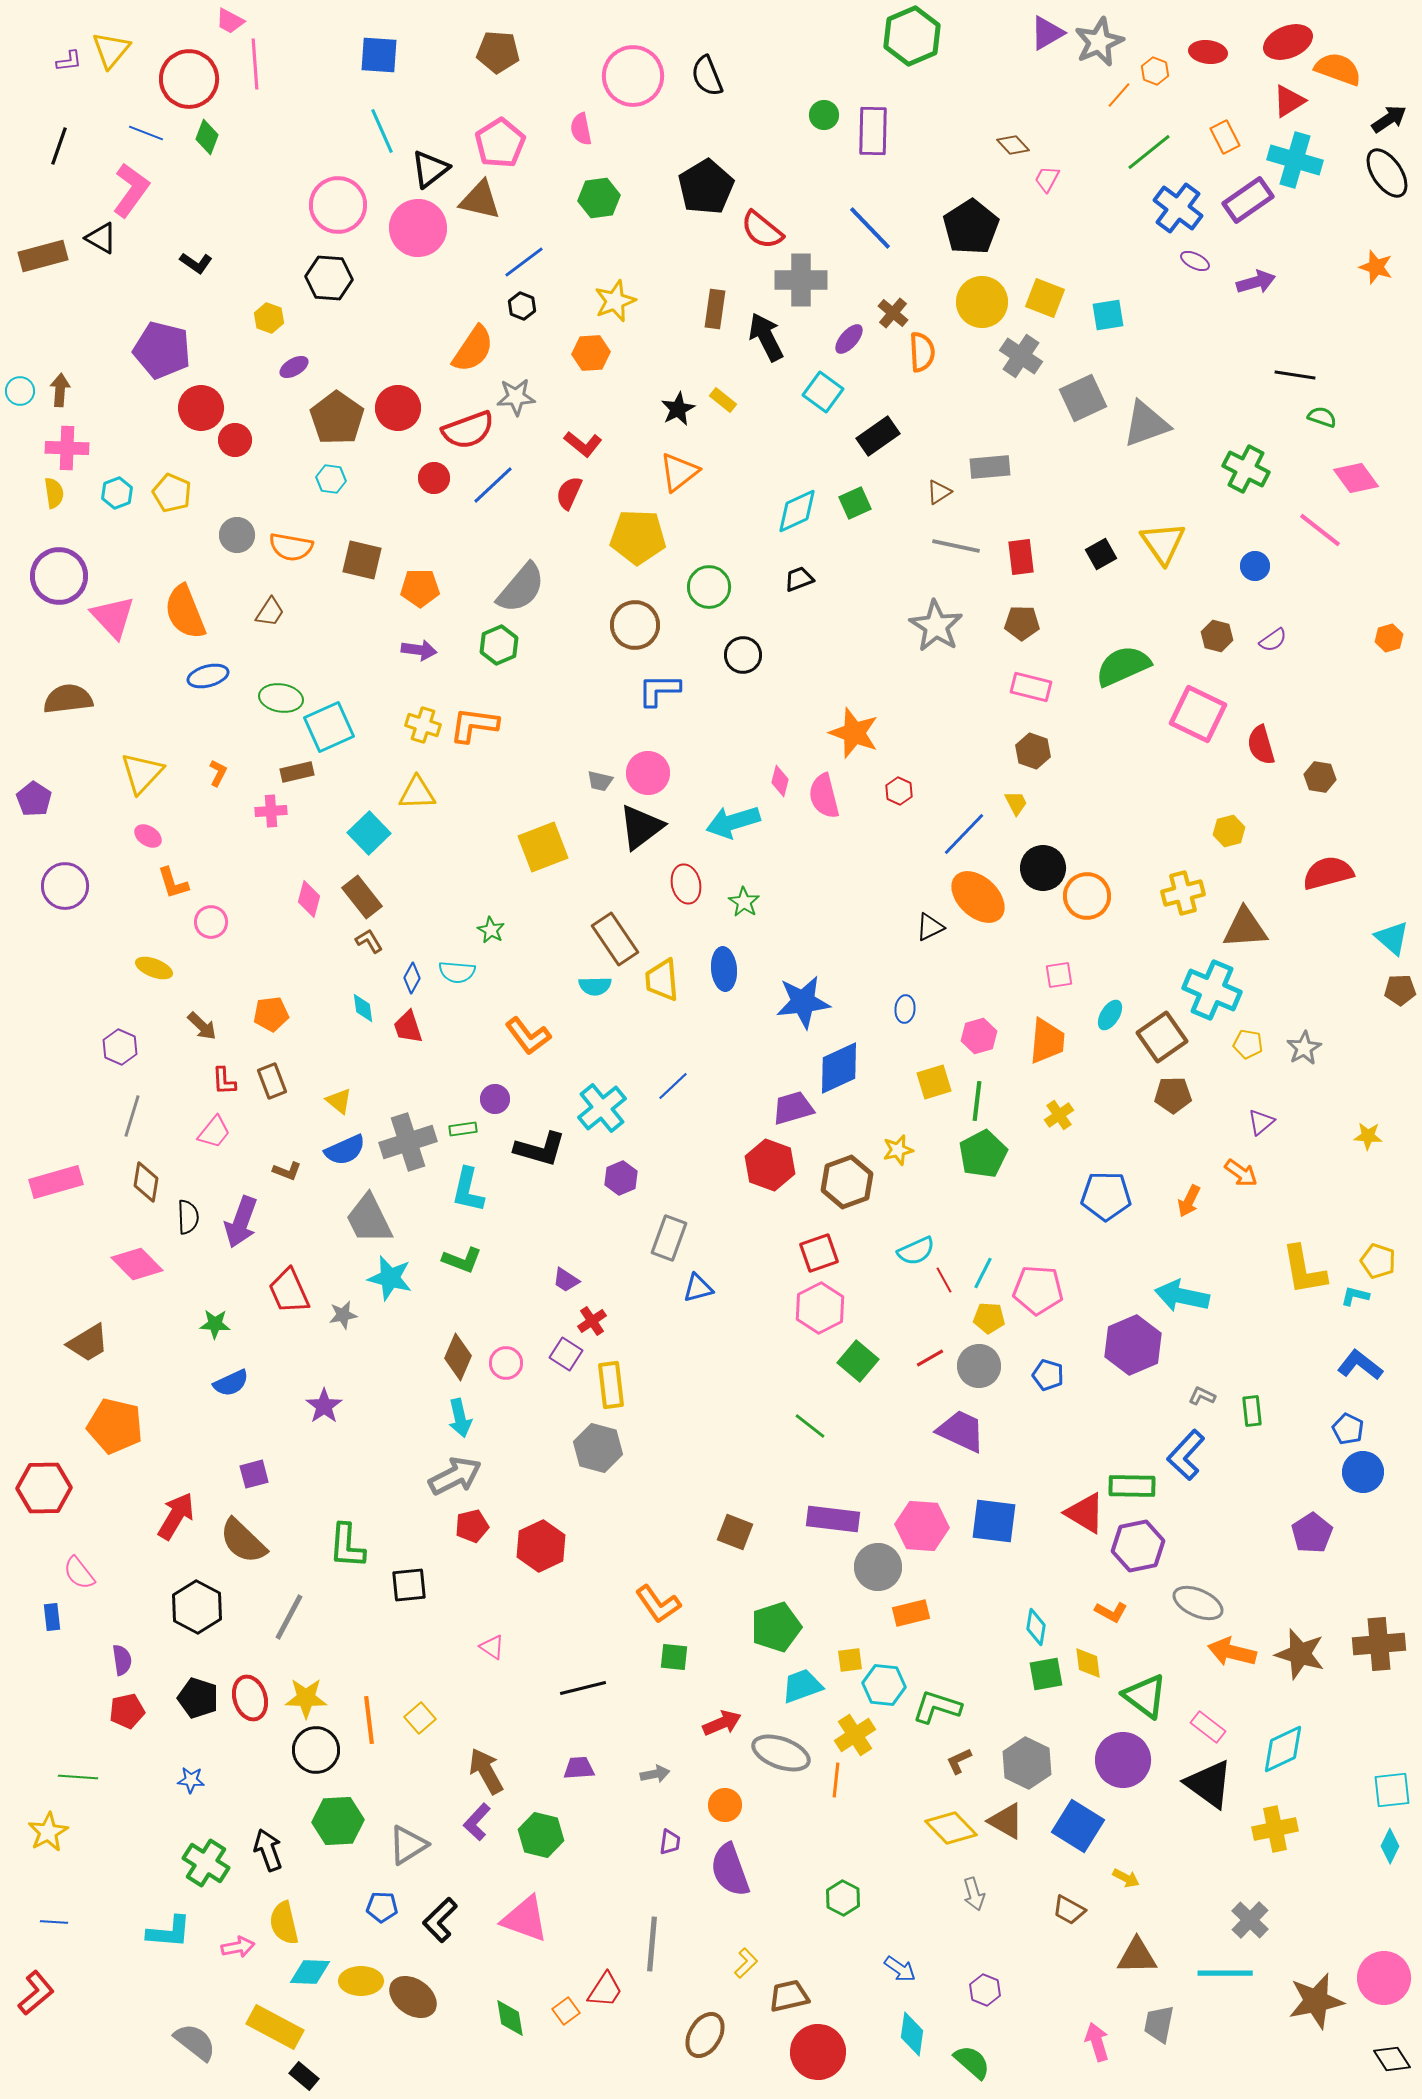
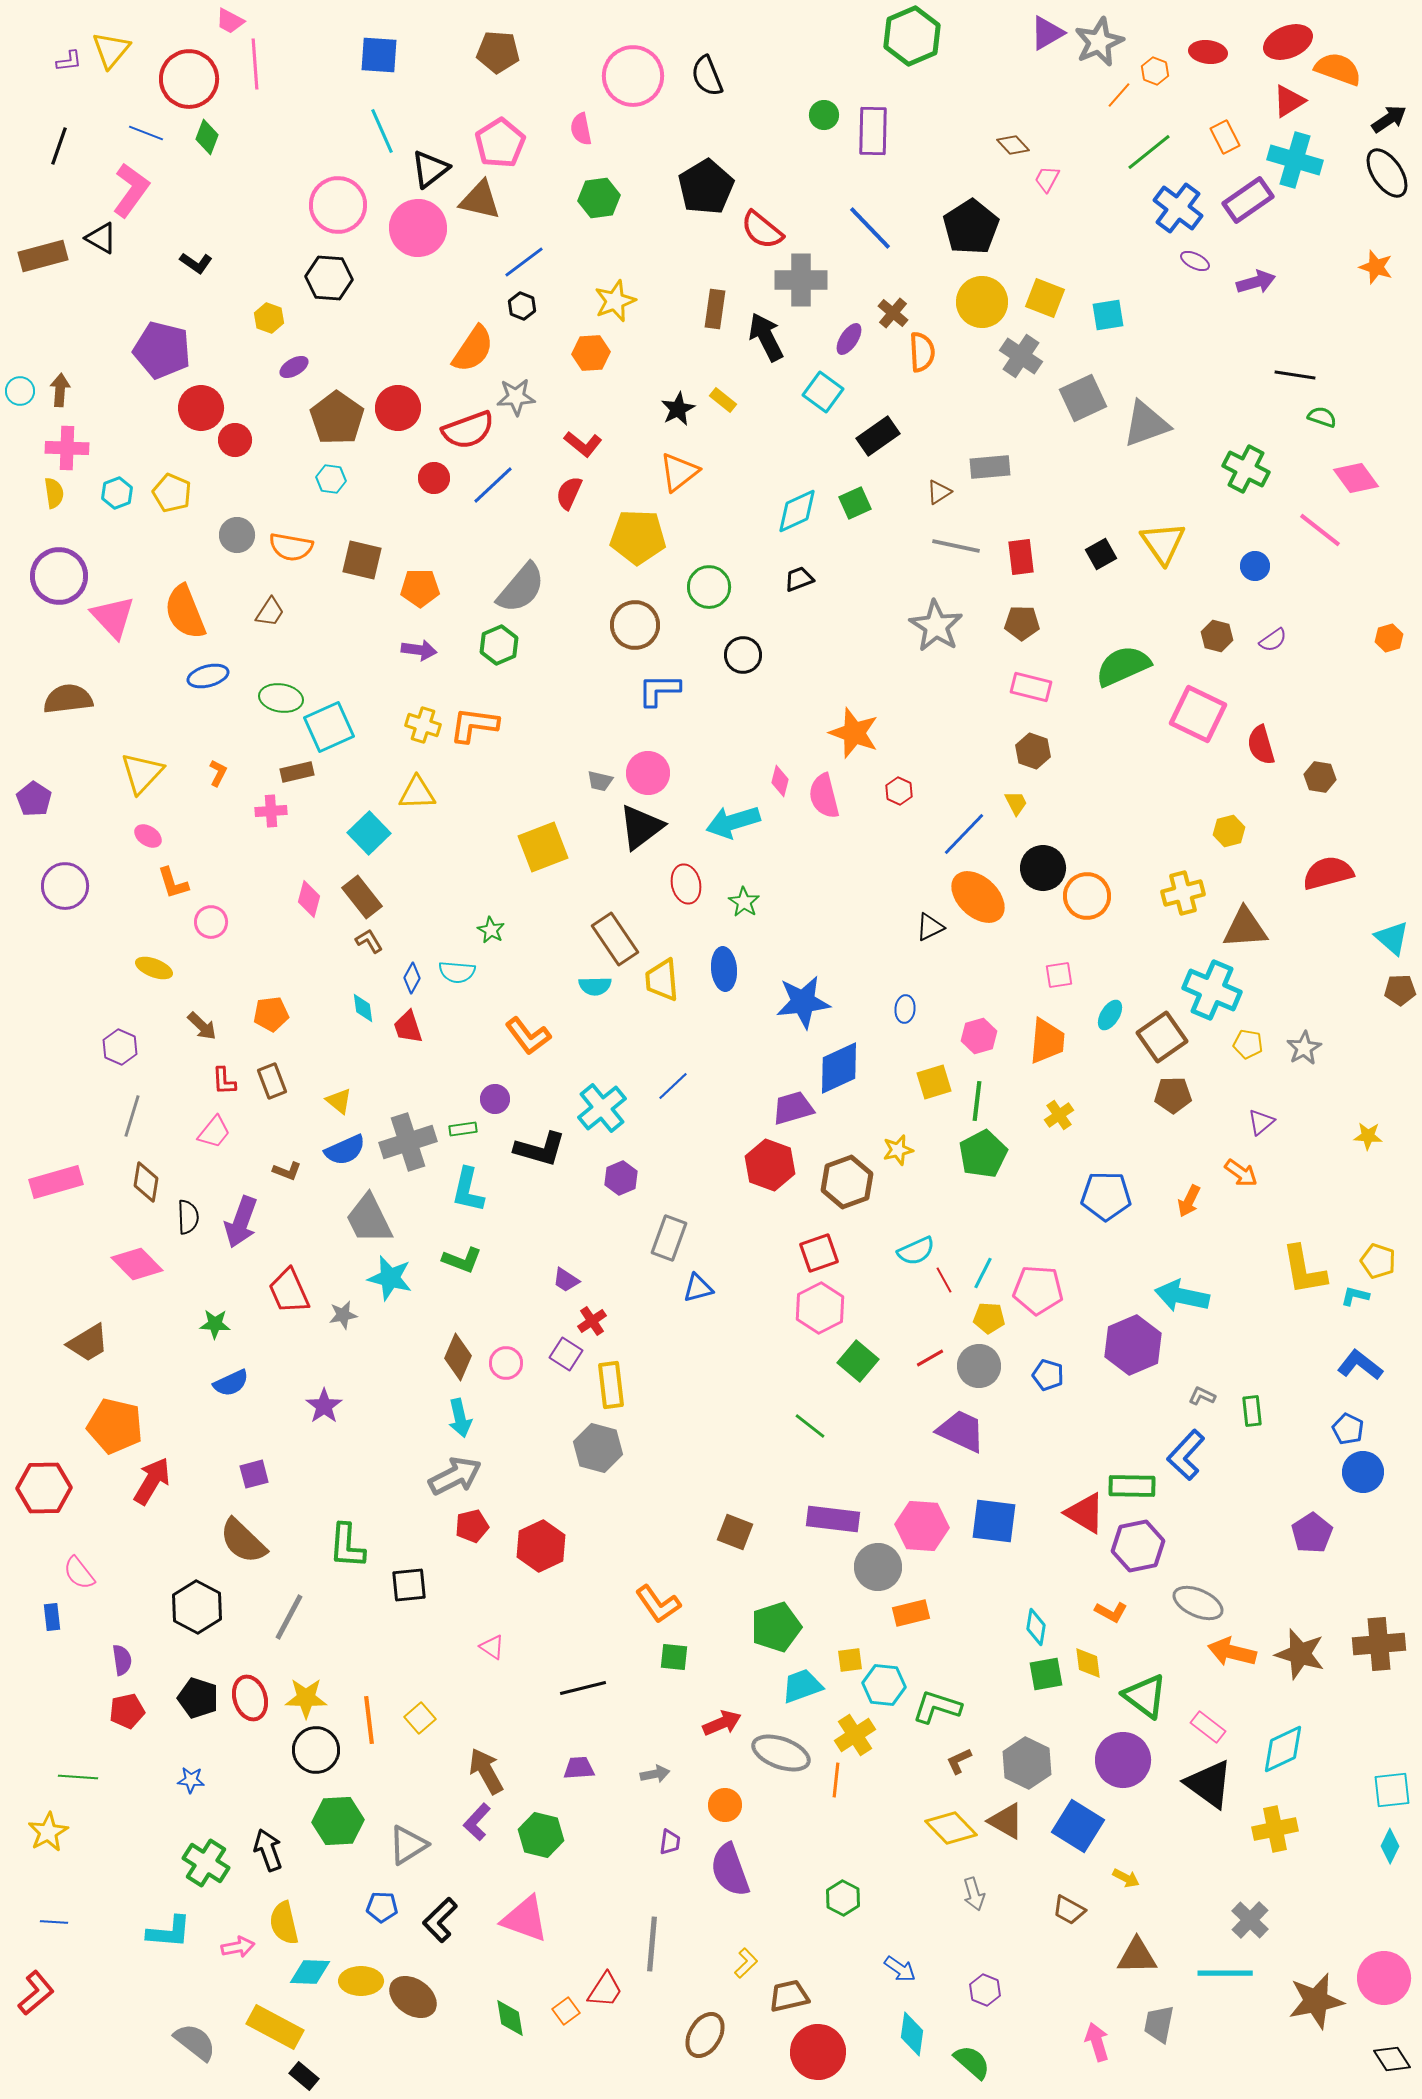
purple ellipse at (849, 339): rotated 8 degrees counterclockwise
red arrow at (176, 1516): moved 24 px left, 35 px up
